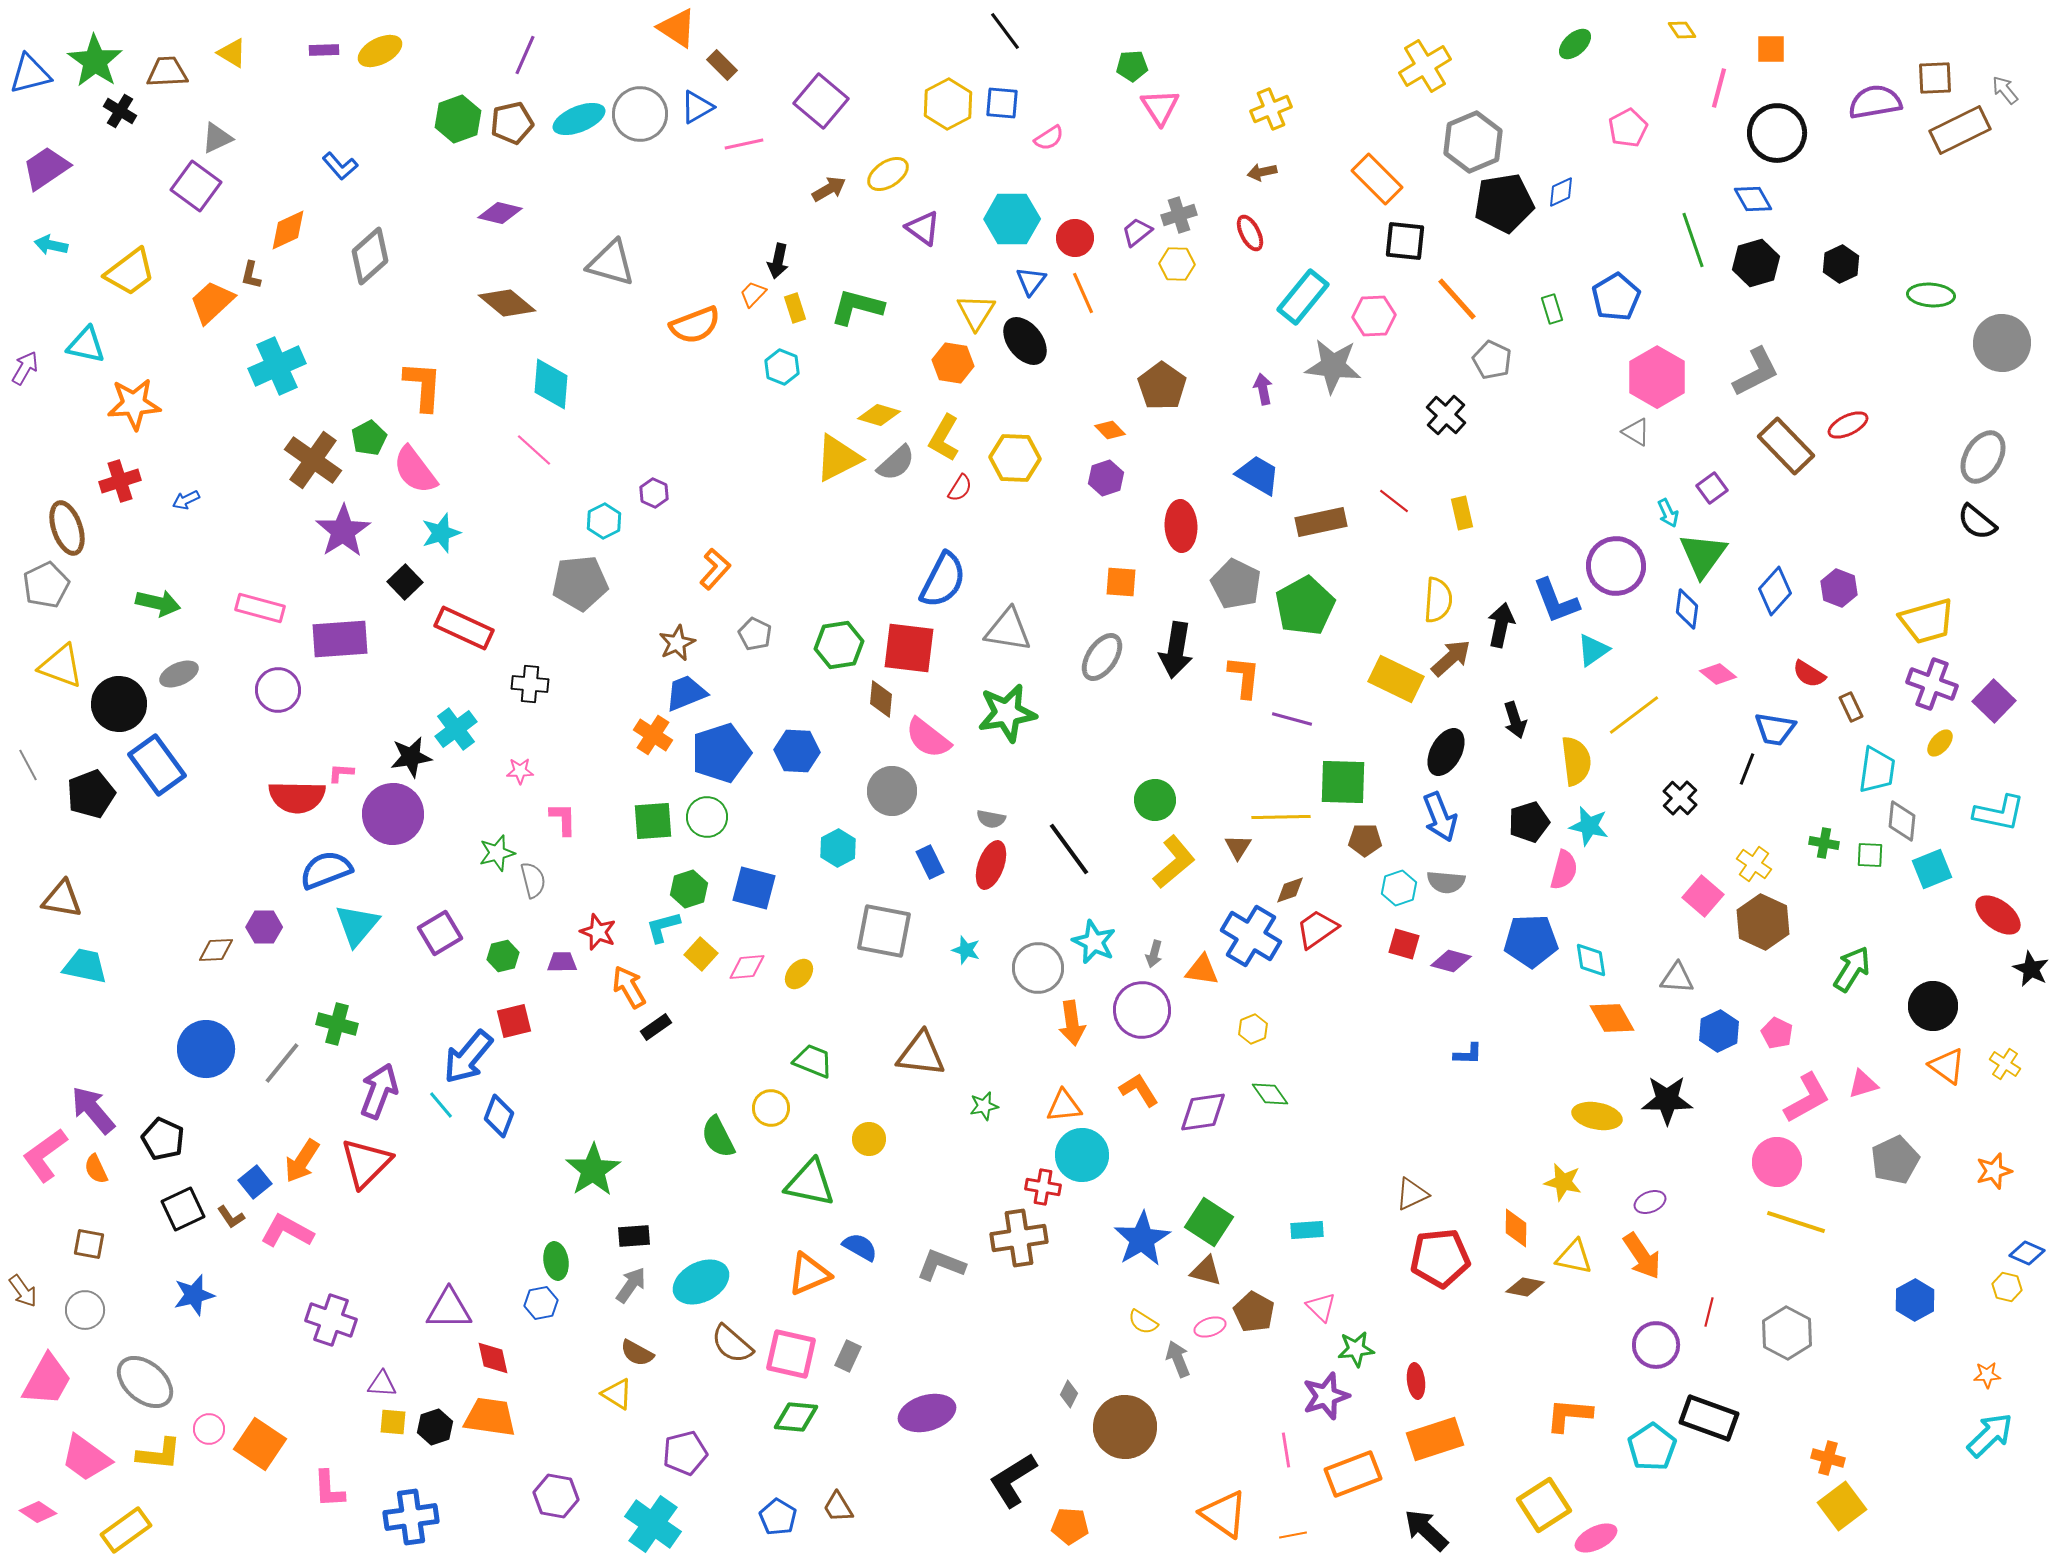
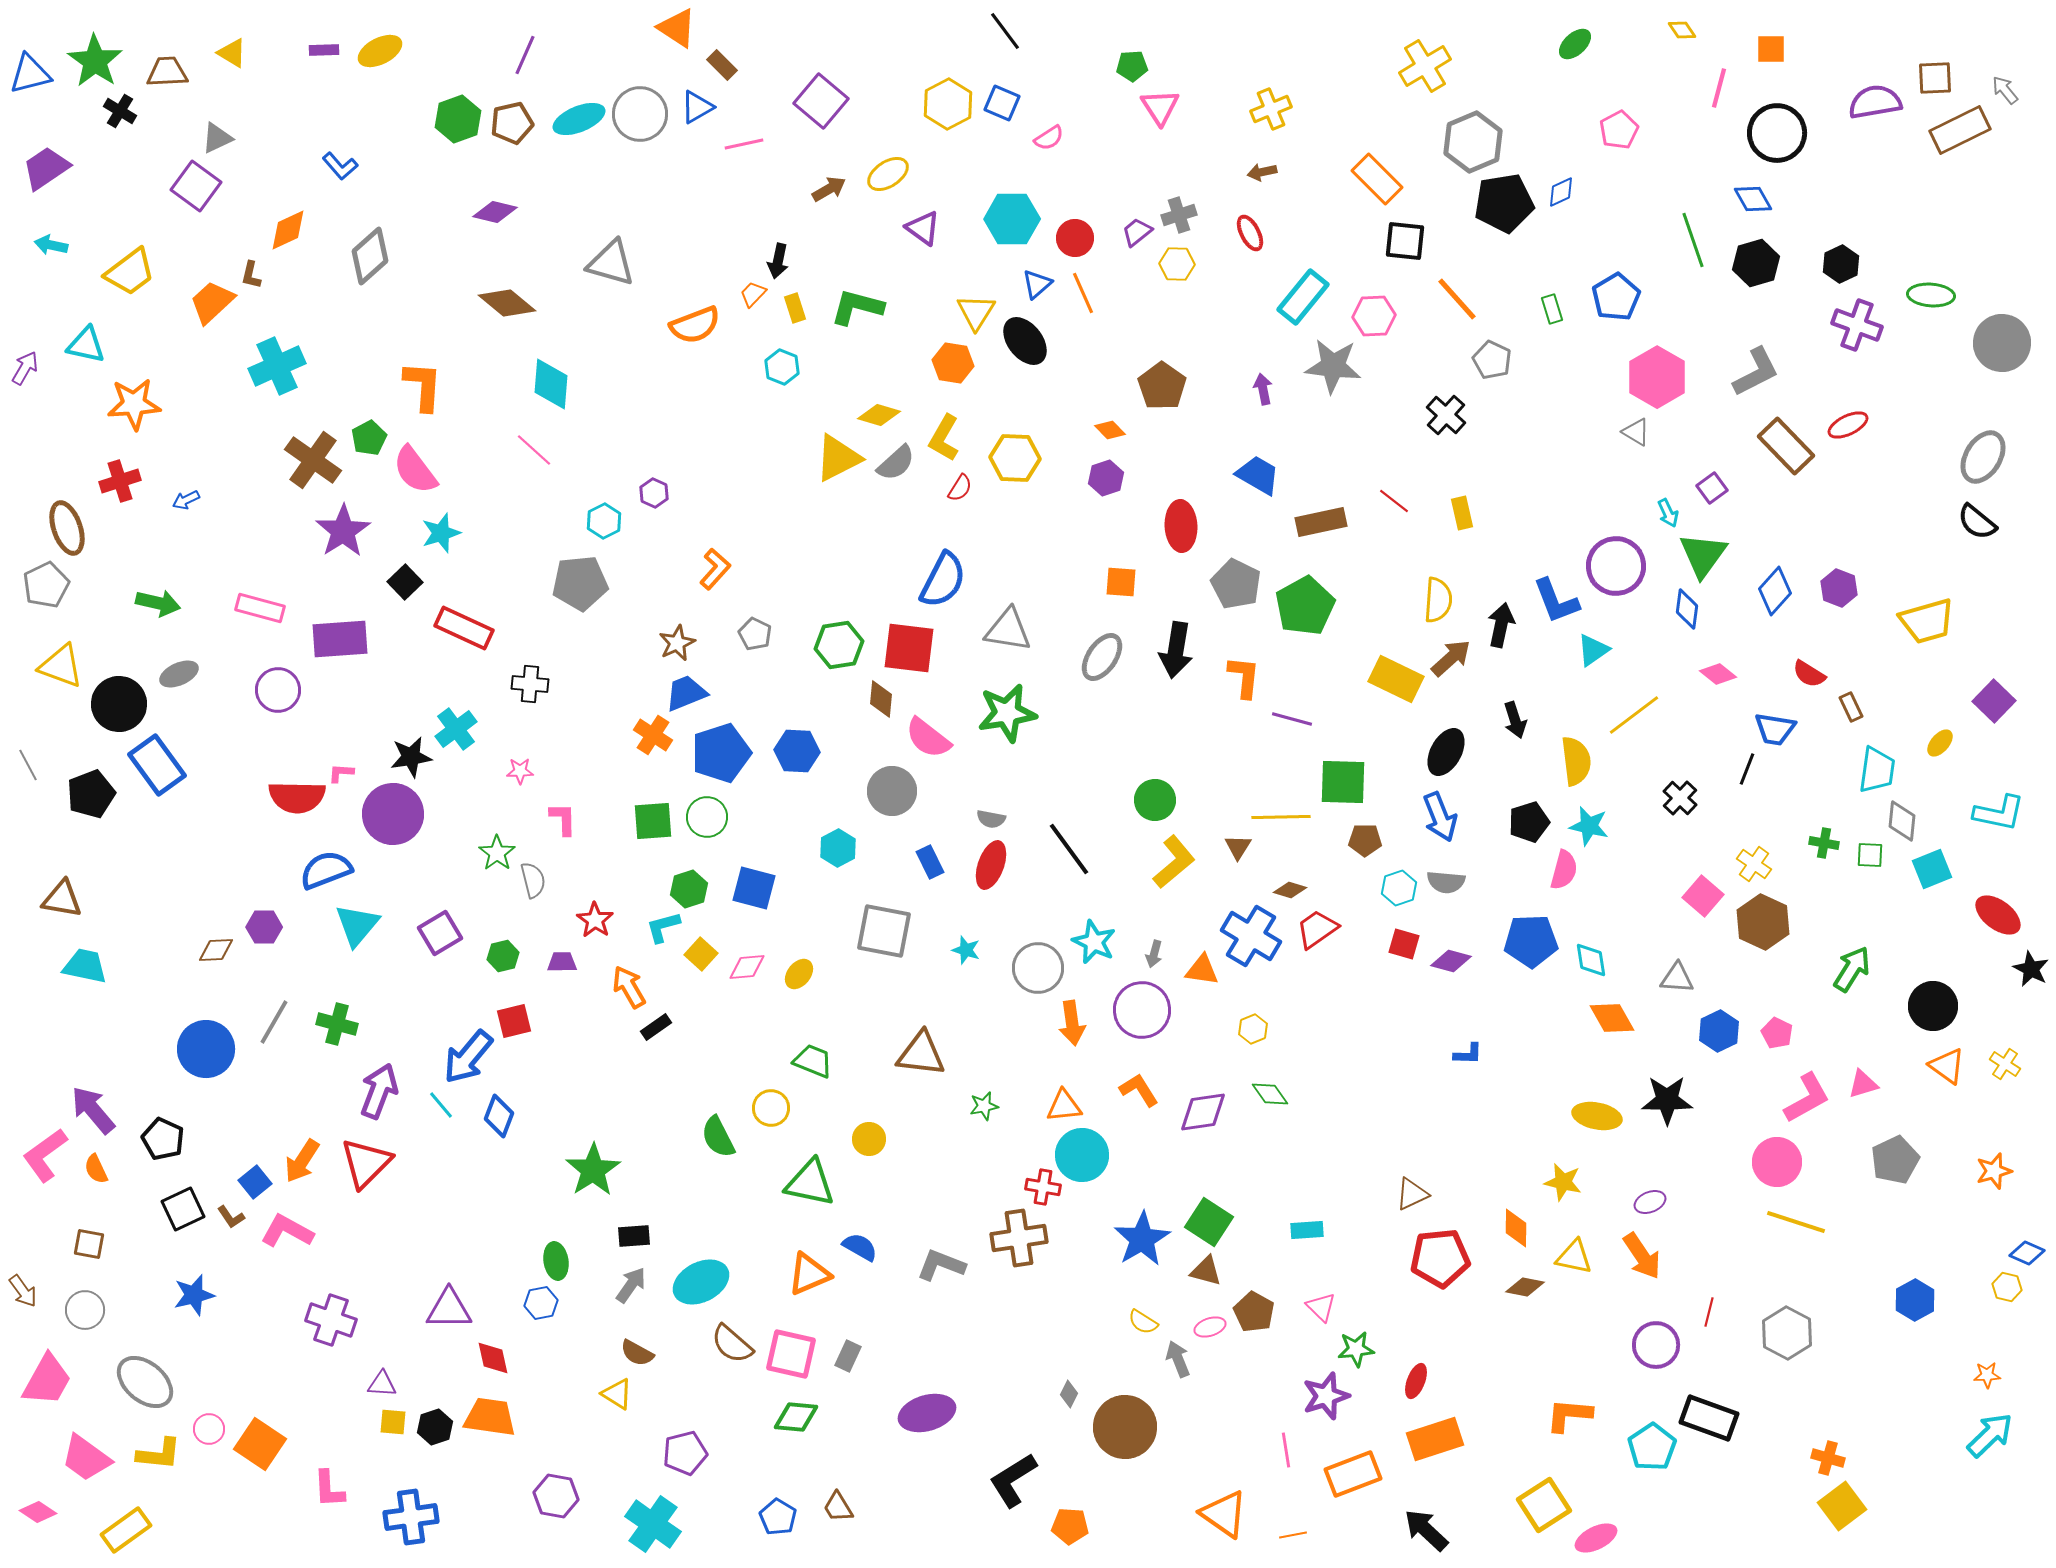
blue square at (1002, 103): rotated 18 degrees clockwise
pink pentagon at (1628, 128): moved 9 px left, 2 px down
purple diamond at (500, 213): moved 5 px left, 1 px up
blue triangle at (1031, 281): moved 6 px right, 3 px down; rotated 12 degrees clockwise
purple cross at (1932, 684): moved 75 px left, 359 px up
green star at (497, 853): rotated 21 degrees counterclockwise
brown diamond at (1290, 890): rotated 36 degrees clockwise
red star at (598, 932): moved 3 px left, 12 px up; rotated 12 degrees clockwise
gray line at (282, 1063): moved 8 px left, 41 px up; rotated 9 degrees counterclockwise
red ellipse at (1416, 1381): rotated 28 degrees clockwise
